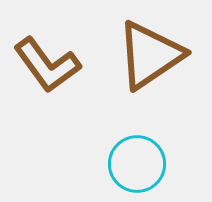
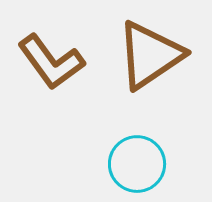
brown L-shape: moved 4 px right, 3 px up
